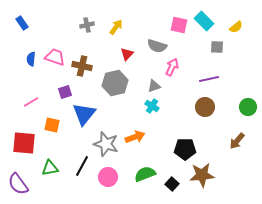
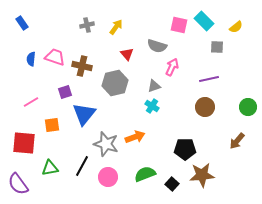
red triangle: rotated 24 degrees counterclockwise
orange square: rotated 21 degrees counterclockwise
